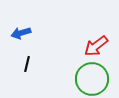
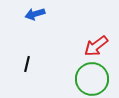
blue arrow: moved 14 px right, 19 px up
